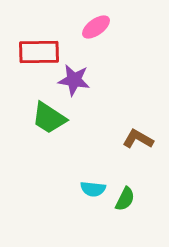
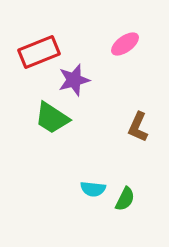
pink ellipse: moved 29 px right, 17 px down
red rectangle: rotated 21 degrees counterclockwise
purple star: rotated 24 degrees counterclockwise
green trapezoid: moved 3 px right
brown L-shape: moved 12 px up; rotated 96 degrees counterclockwise
